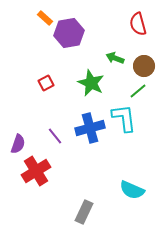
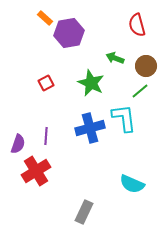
red semicircle: moved 1 px left, 1 px down
brown circle: moved 2 px right
green line: moved 2 px right
purple line: moved 9 px left; rotated 42 degrees clockwise
cyan semicircle: moved 6 px up
